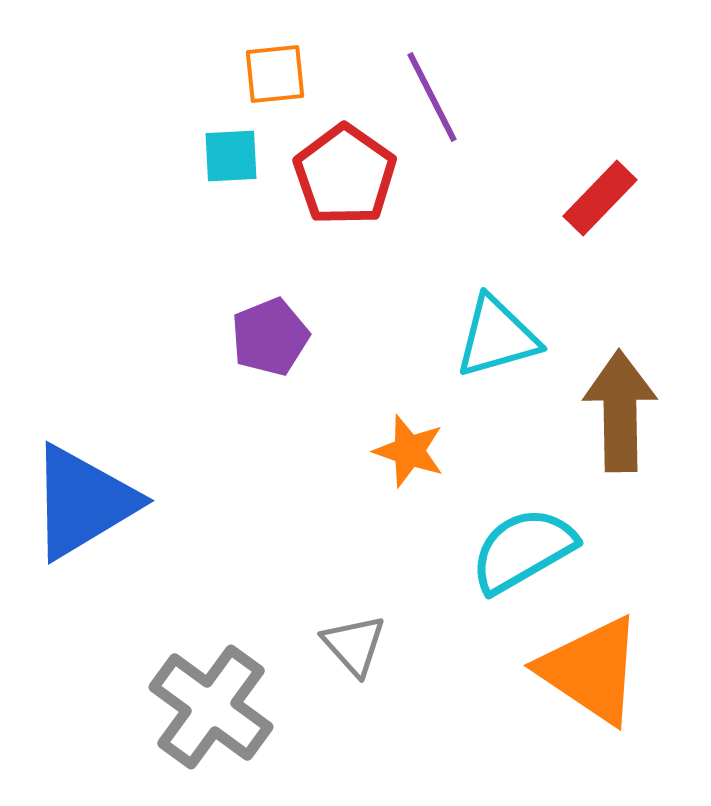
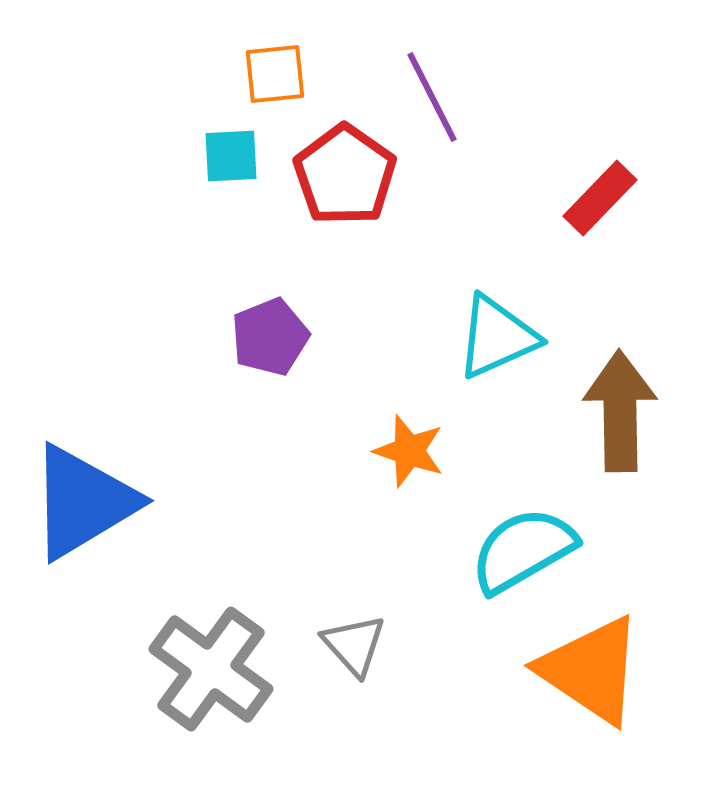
cyan triangle: rotated 8 degrees counterclockwise
gray cross: moved 38 px up
